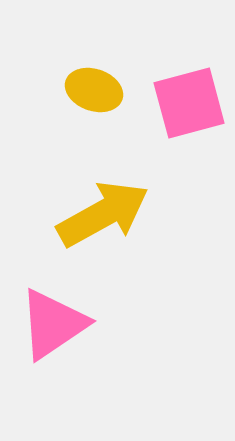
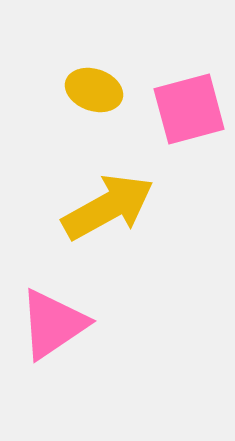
pink square: moved 6 px down
yellow arrow: moved 5 px right, 7 px up
